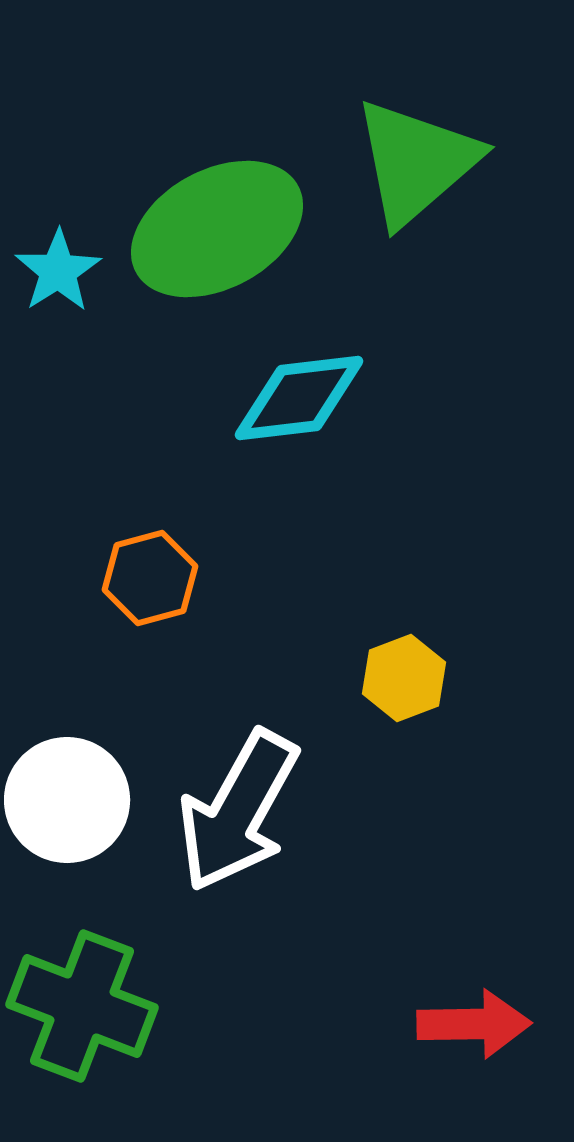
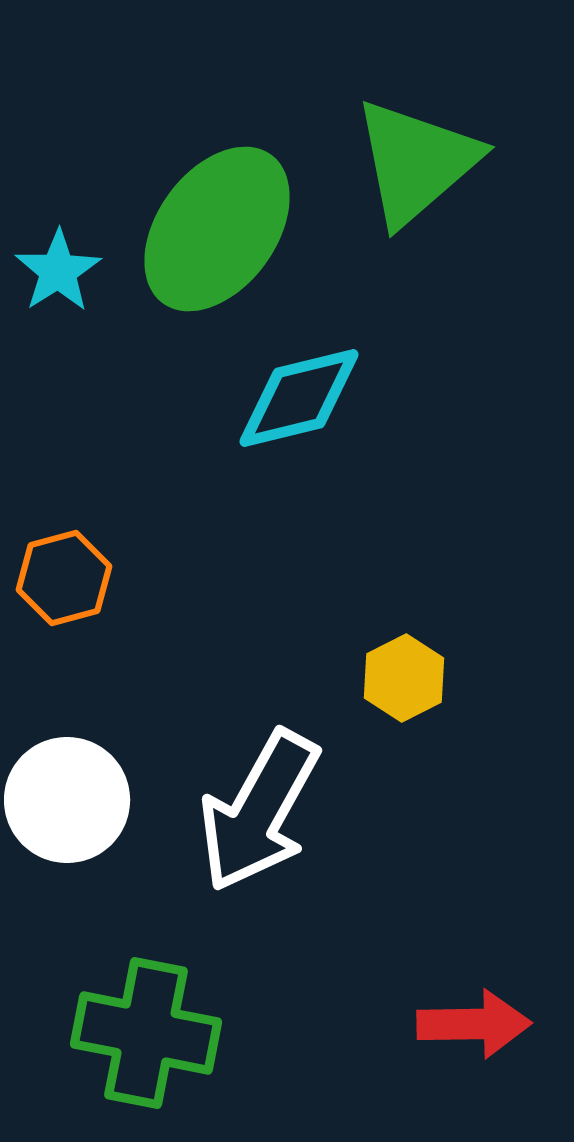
green ellipse: rotated 26 degrees counterclockwise
cyan diamond: rotated 7 degrees counterclockwise
orange hexagon: moved 86 px left
yellow hexagon: rotated 6 degrees counterclockwise
white arrow: moved 21 px right
green cross: moved 64 px right, 27 px down; rotated 10 degrees counterclockwise
